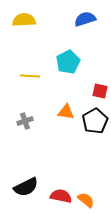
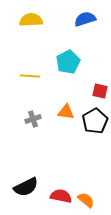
yellow semicircle: moved 7 px right
gray cross: moved 8 px right, 2 px up
